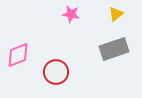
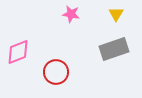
yellow triangle: rotated 21 degrees counterclockwise
pink diamond: moved 3 px up
